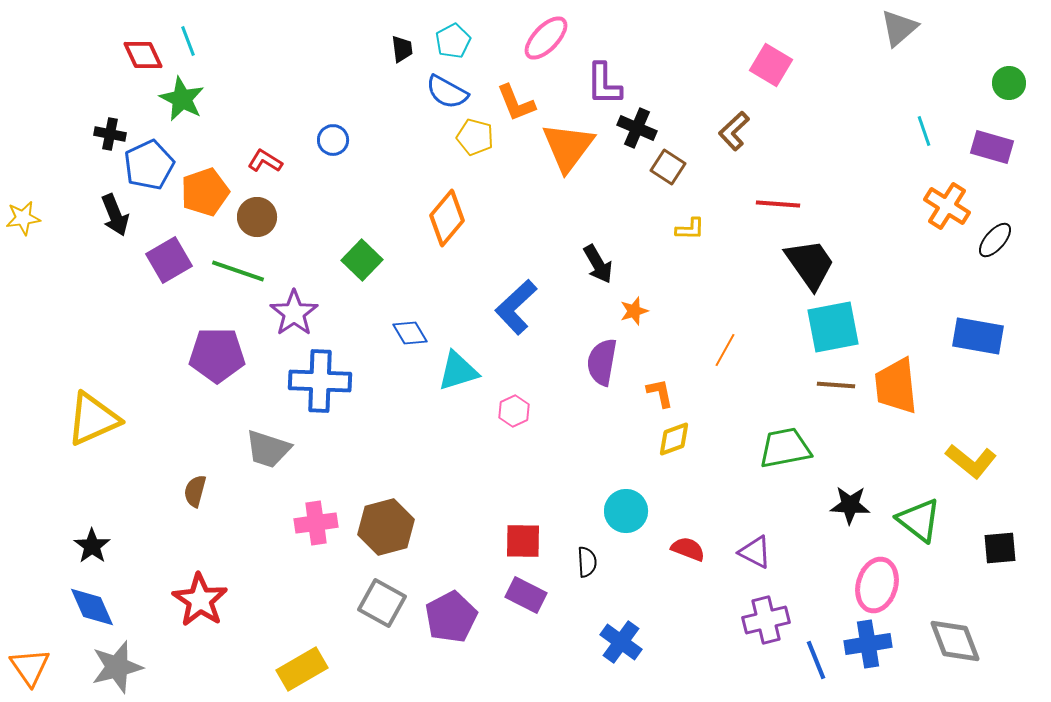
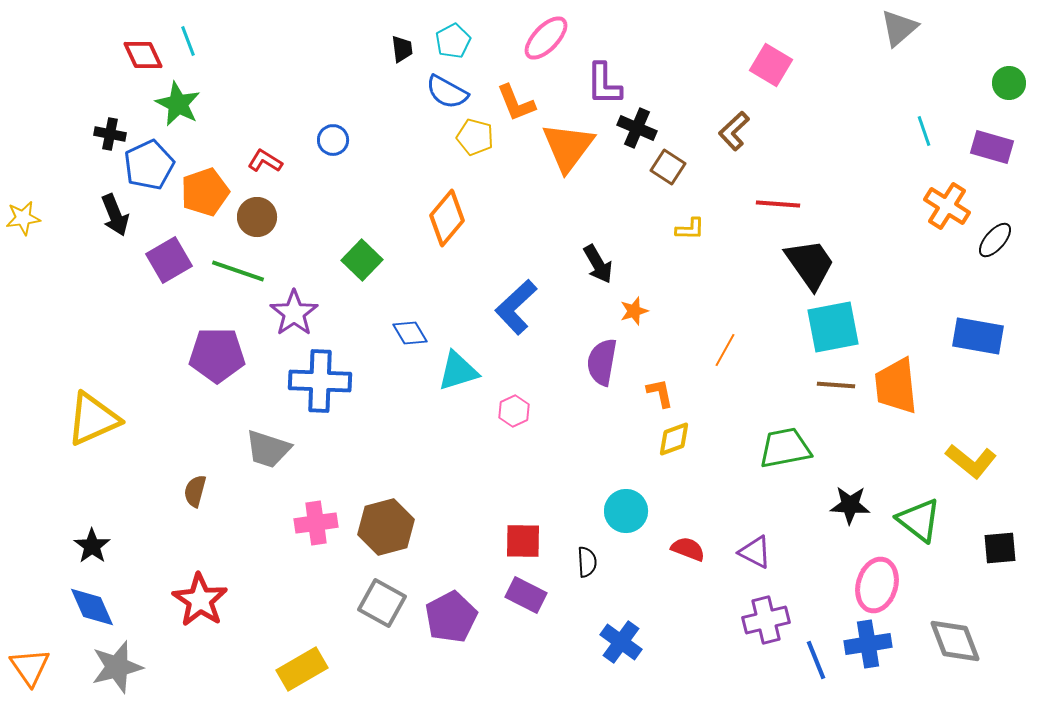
green star at (182, 99): moved 4 px left, 5 px down
